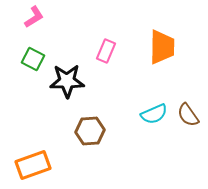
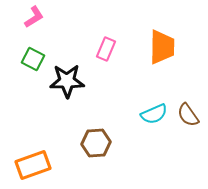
pink rectangle: moved 2 px up
brown hexagon: moved 6 px right, 12 px down
